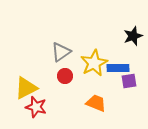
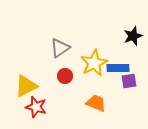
gray triangle: moved 1 px left, 4 px up
yellow triangle: moved 2 px up
